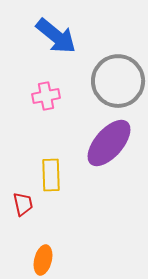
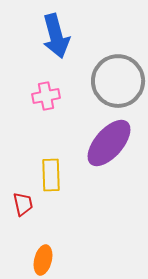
blue arrow: rotated 36 degrees clockwise
